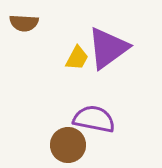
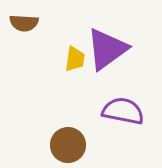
purple triangle: moved 1 px left, 1 px down
yellow trapezoid: moved 2 px left, 1 px down; rotated 20 degrees counterclockwise
purple semicircle: moved 29 px right, 8 px up
